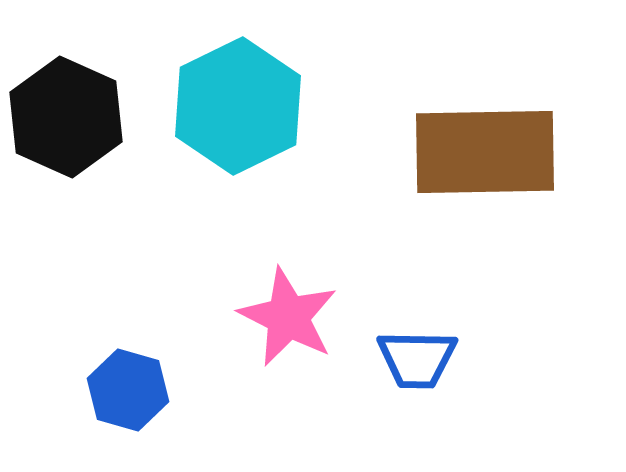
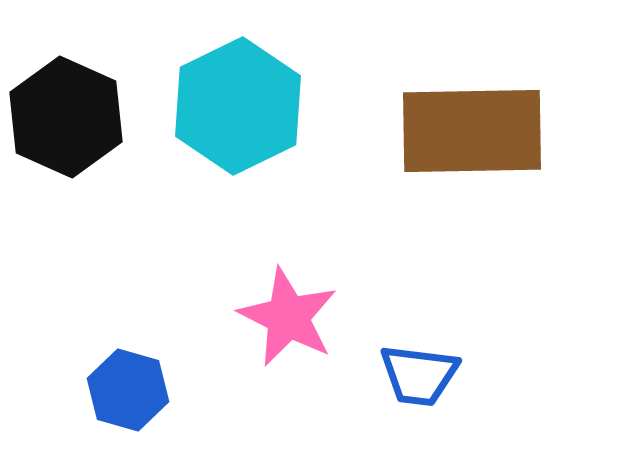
brown rectangle: moved 13 px left, 21 px up
blue trapezoid: moved 2 px right, 16 px down; rotated 6 degrees clockwise
